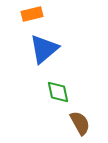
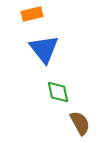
blue triangle: rotated 28 degrees counterclockwise
